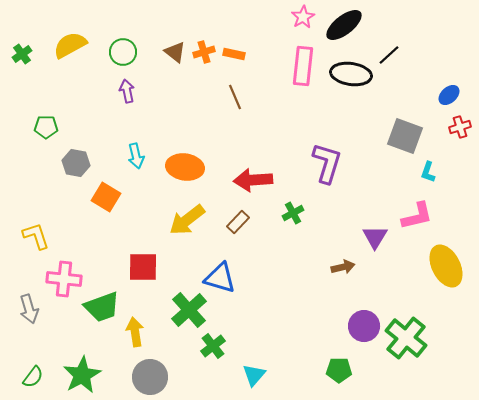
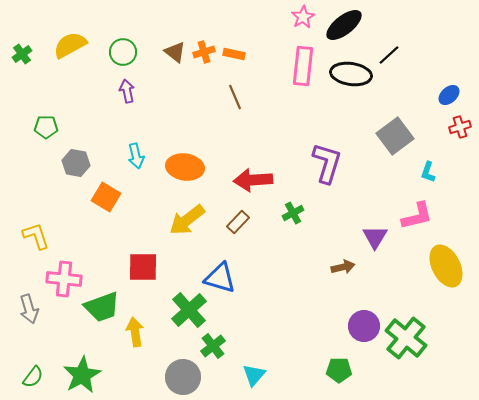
gray square at (405, 136): moved 10 px left; rotated 33 degrees clockwise
gray circle at (150, 377): moved 33 px right
